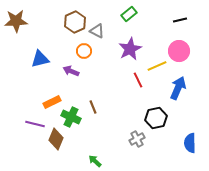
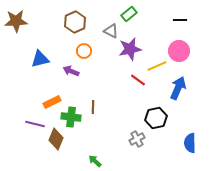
black line: rotated 16 degrees clockwise
gray triangle: moved 14 px right
purple star: rotated 15 degrees clockwise
red line: rotated 28 degrees counterclockwise
brown line: rotated 24 degrees clockwise
green cross: rotated 18 degrees counterclockwise
